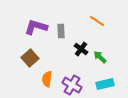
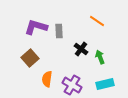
gray rectangle: moved 2 px left
green arrow: rotated 24 degrees clockwise
